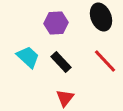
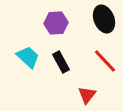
black ellipse: moved 3 px right, 2 px down
black rectangle: rotated 15 degrees clockwise
red triangle: moved 22 px right, 3 px up
